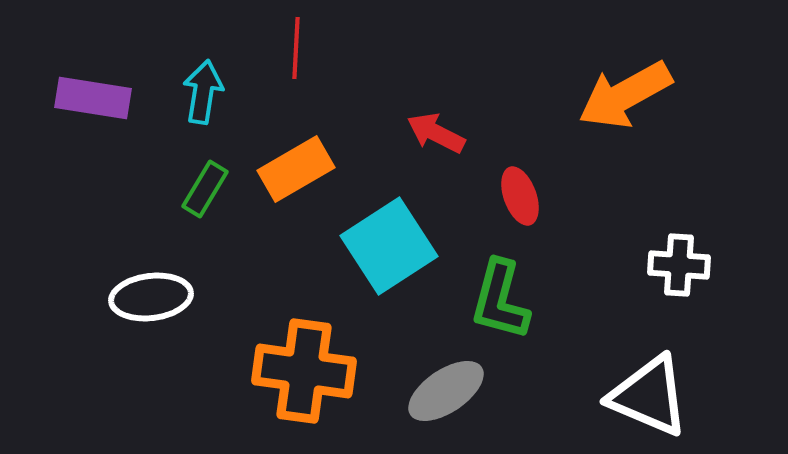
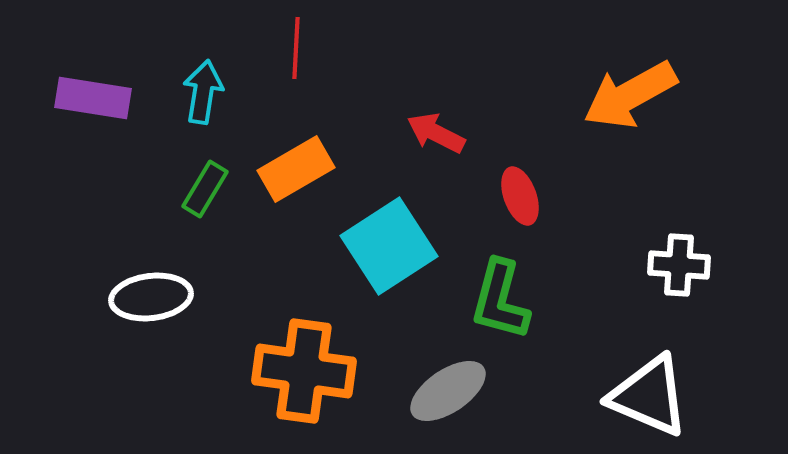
orange arrow: moved 5 px right
gray ellipse: moved 2 px right
